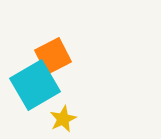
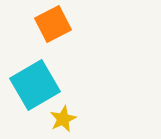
orange square: moved 32 px up
